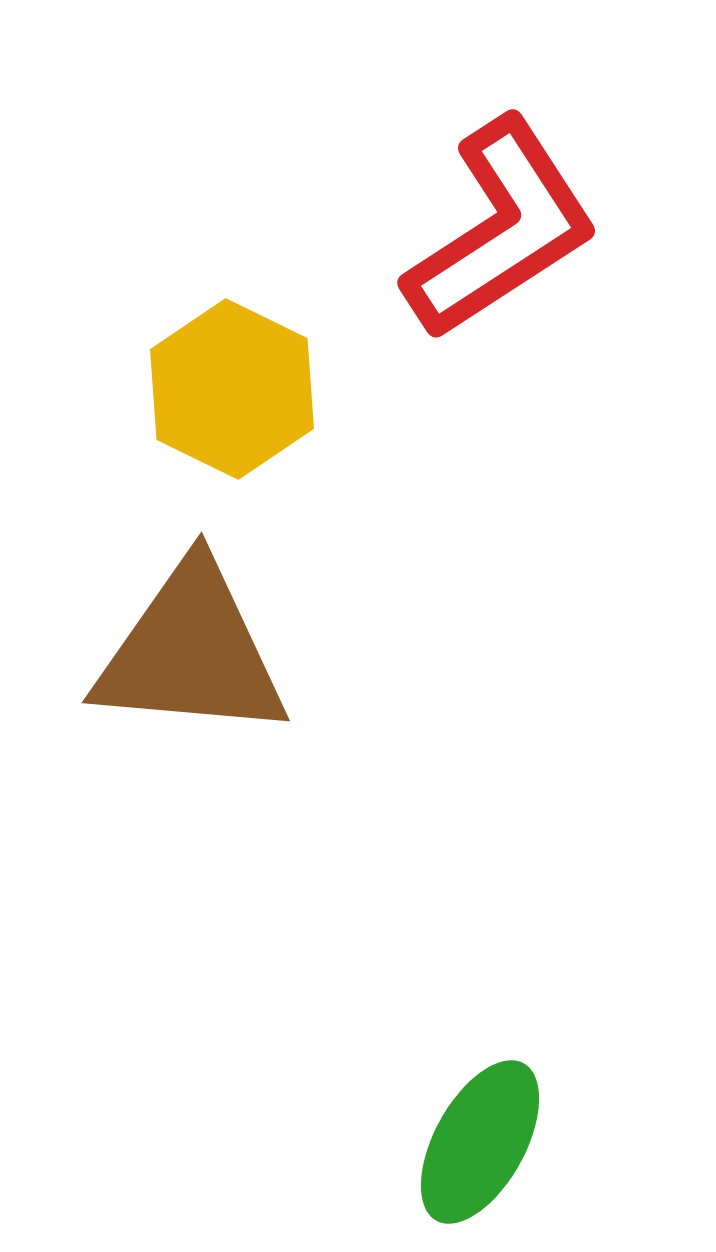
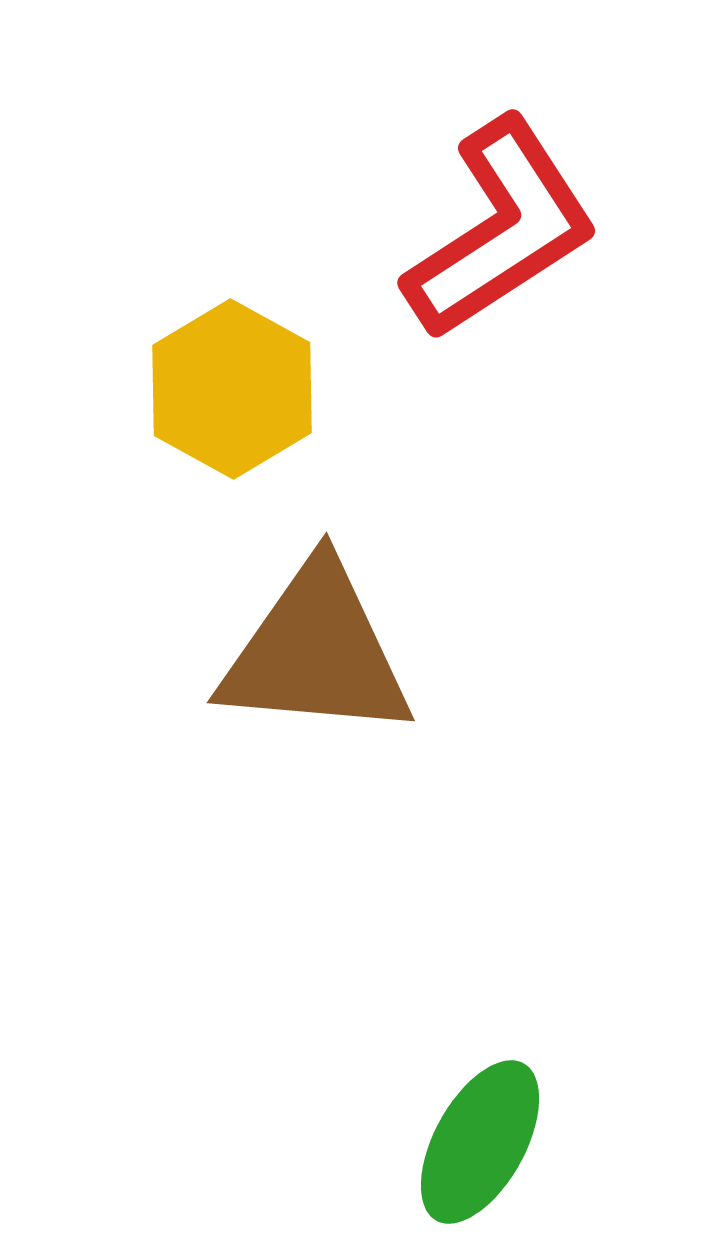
yellow hexagon: rotated 3 degrees clockwise
brown triangle: moved 125 px right
